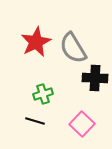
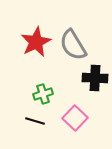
gray semicircle: moved 3 px up
pink square: moved 7 px left, 6 px up
